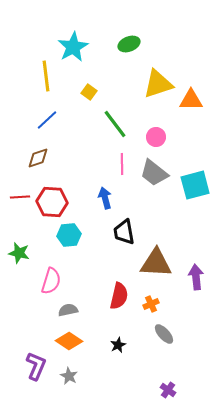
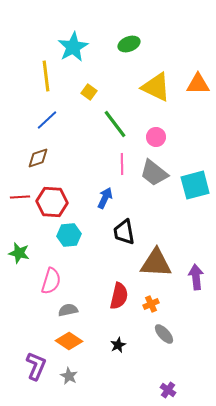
yellow triangle: moved 2 px left, 3 px down; rotated 44 degrees clockwise
orange triangle: moved 7 px right, 16 px up
blue arrow: rotated 40 degrees clockwise
